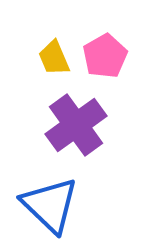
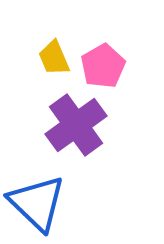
pink pentagon: moved 2 px left, 10 px down
blue triangle: moved 13 px left, 2 px up
